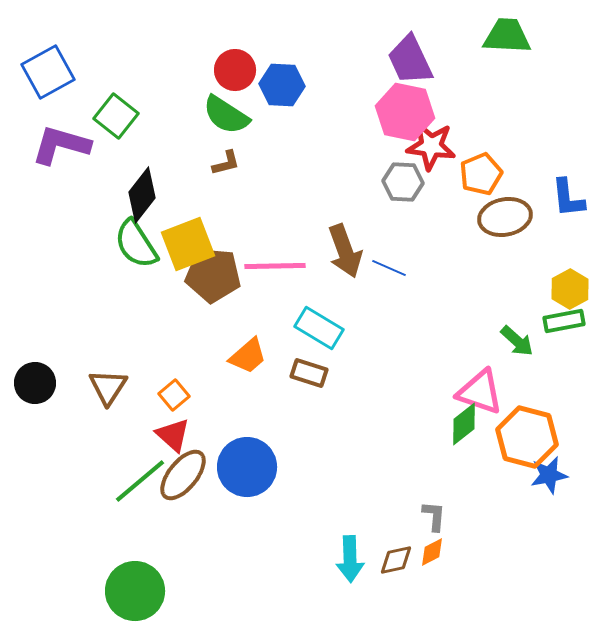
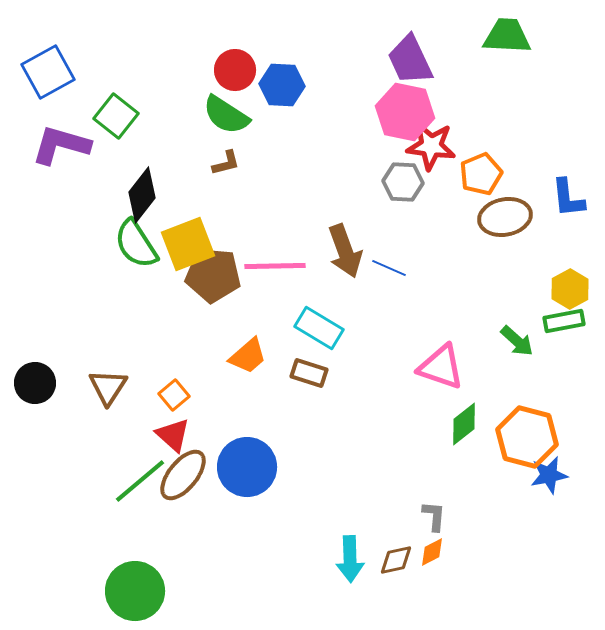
pink triangle at (480, 392): moved 39 px left, 25 px up
